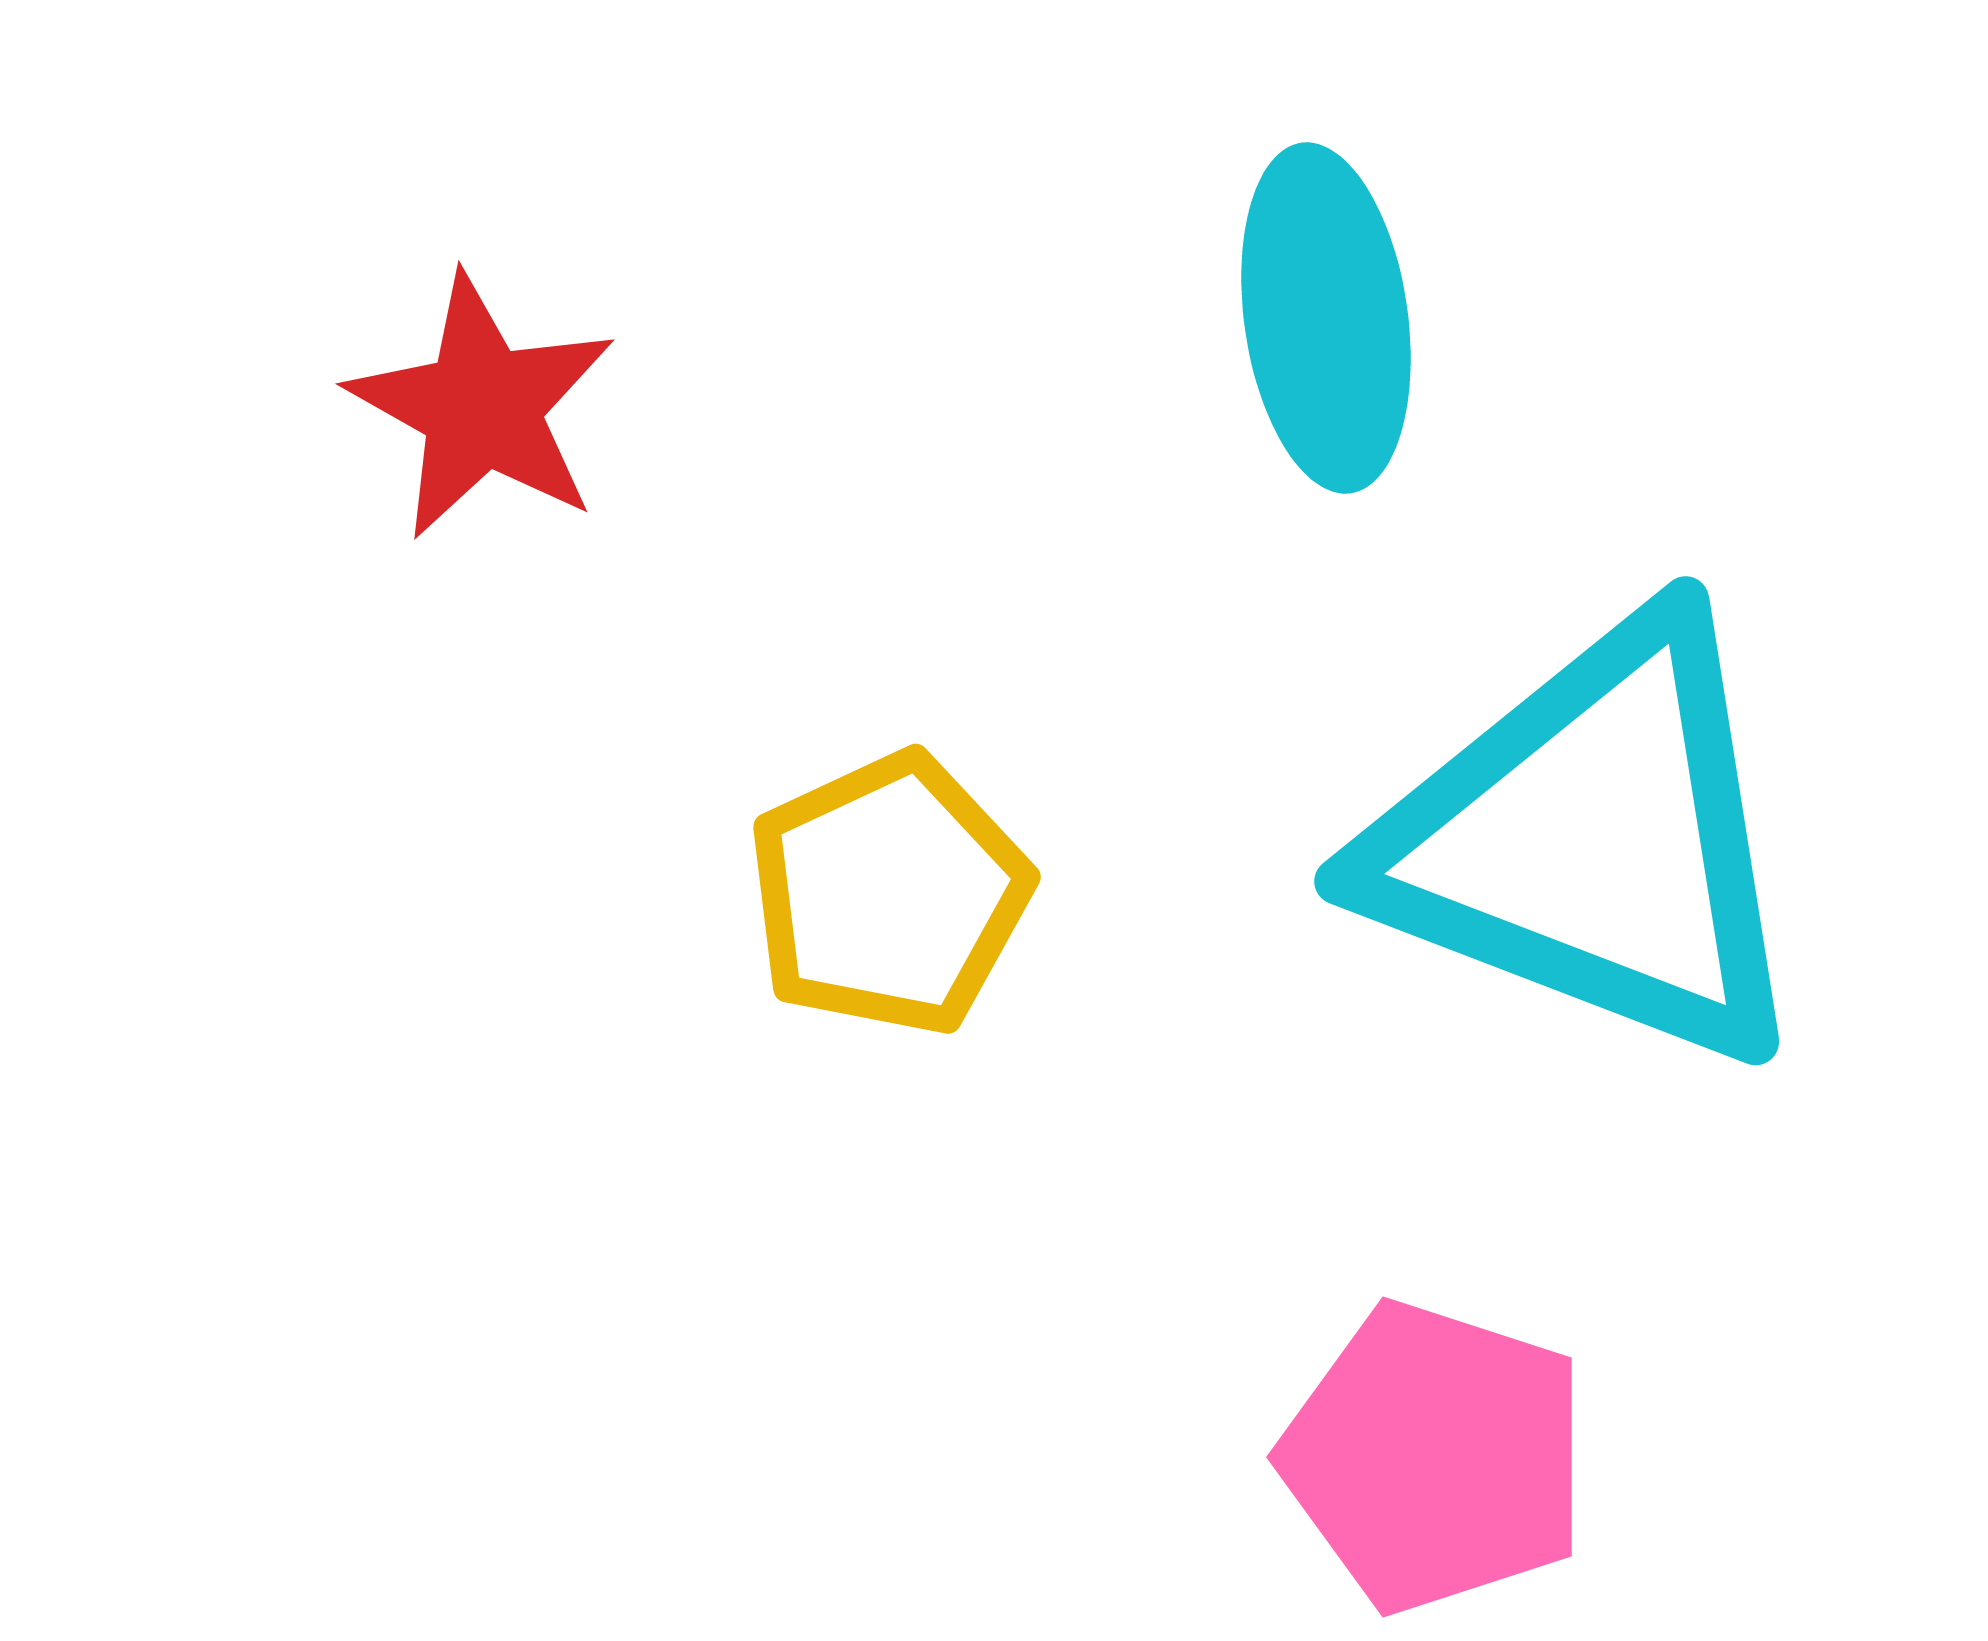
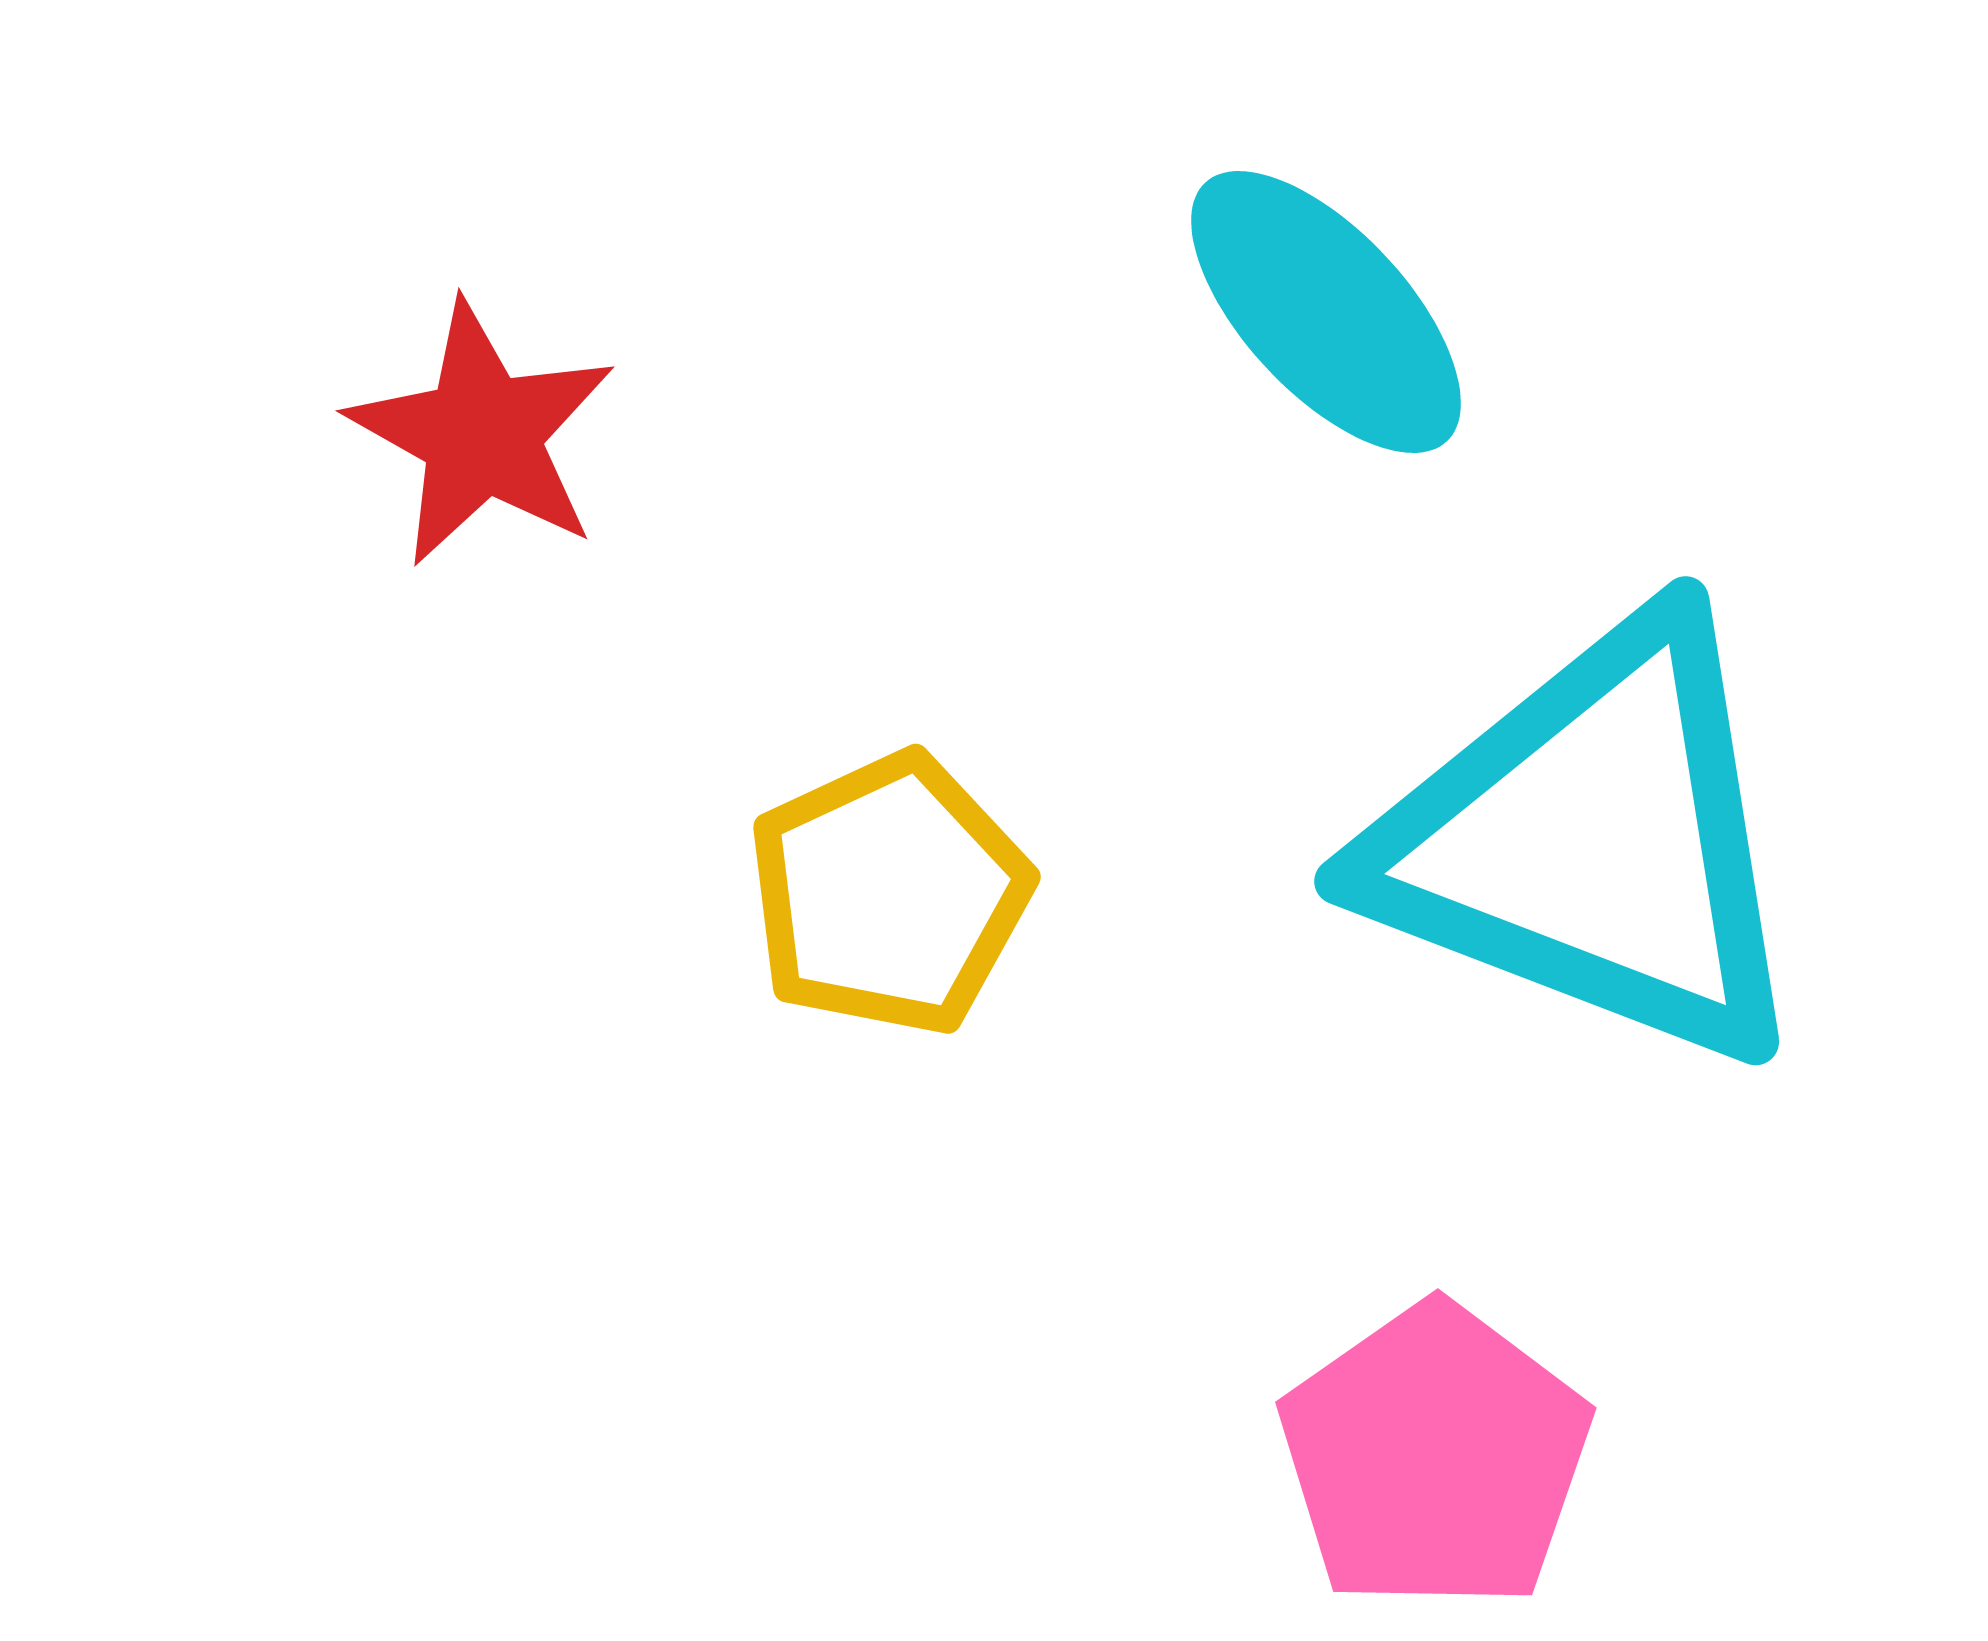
cyan ellipse: moved 6 px up; rotated 35 degrees counterclockwise
red star: moved 27 px down
pink pentagon: rotated 19 degrees clockwise
